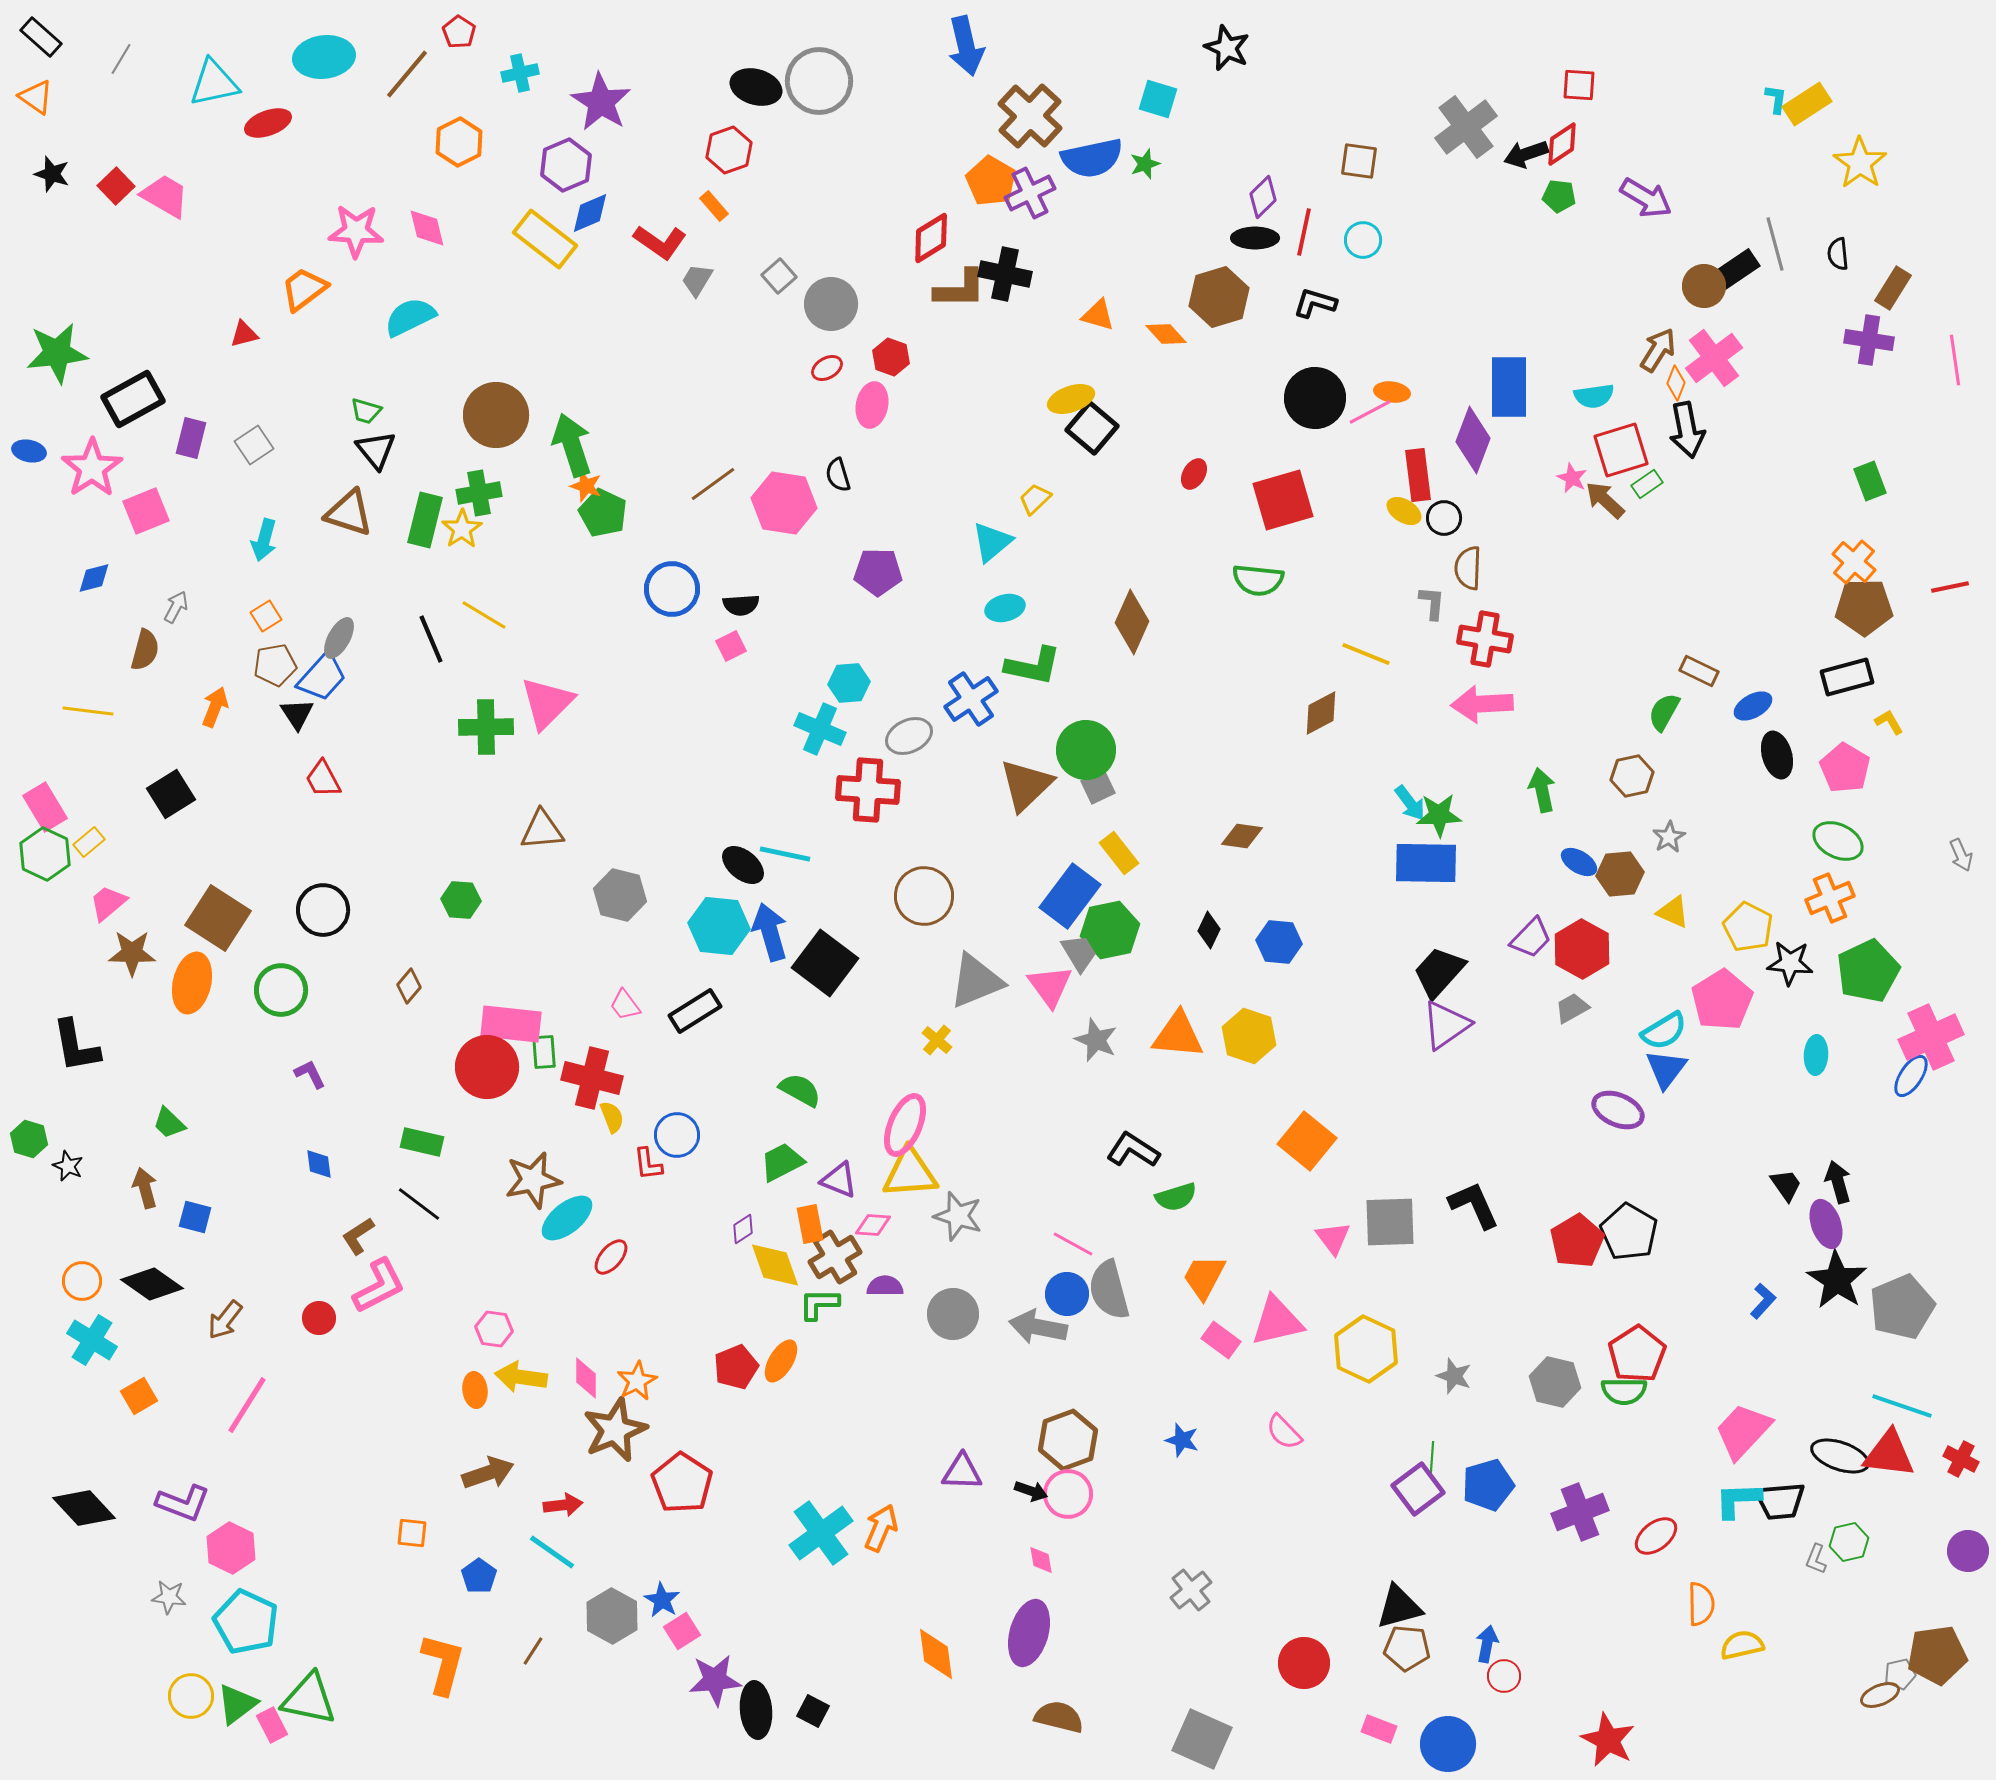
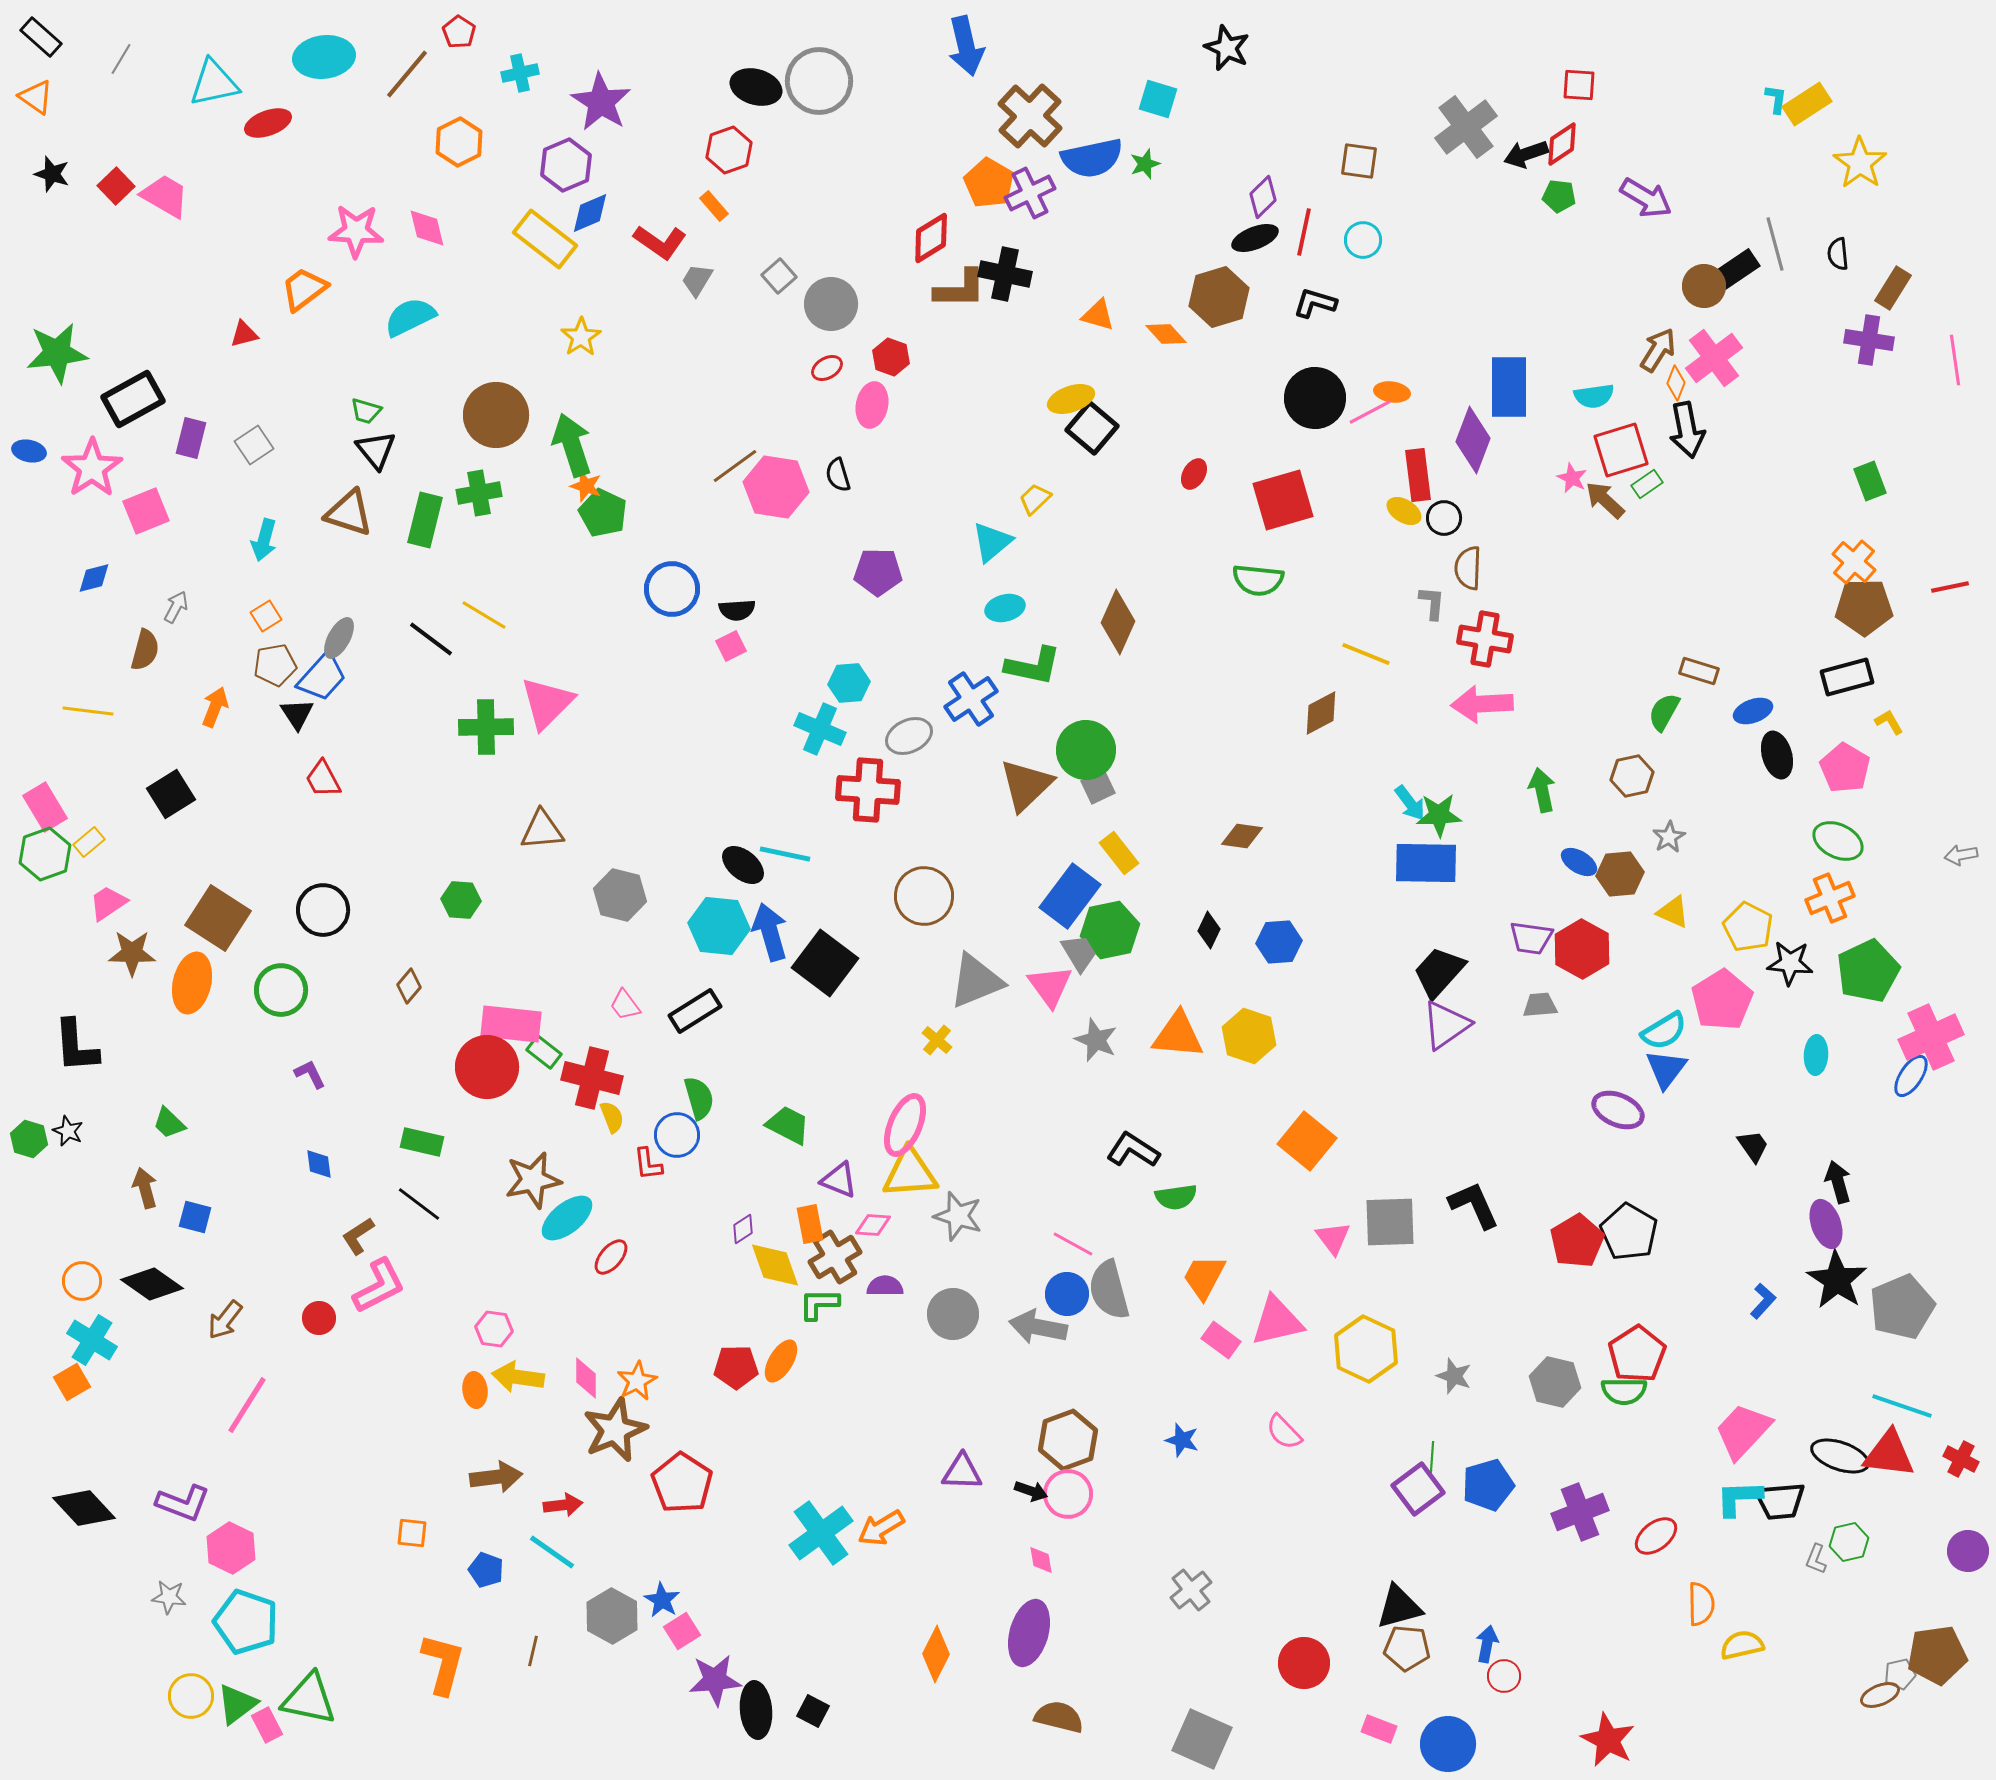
orange pentagon at (991, 181): moved 2 px left, 2 px down
black ellipse at (1255, 238): rotated 21 degrees counterclockwise
brown line at (713, 484): moved 22 px right, 18 px up
pink hexagon at (784, 503): moved 8 px left, 16 px up
yellow star at (462, 529): moved 119 px right, 192 px up
black semicircle at (741, 605): moved 4 px left, 5 px down
brown diamond at (1132, 622): moved 14 px left
black line at (431, 639): rotated 30 degrees counterclockwise
brown rectangle at (1699, 671): rotated 9 degrees counterclockwise
blue ellipse at (1753, 706): moved 5 px down; rotated 9 degrees clockwise
green hexagon at (45, 854): rotated 15 degrees clockwise
gray arrow at (1961, 855): rotated 104 degrees clockwise
pink trapezoid at (108, 903): rotated 6 degrees clockwise
purple trapezoid at (1531, 938): rotated 54 degrees clockwise
blue hexagon at (1279, 942): rotated 9 degrees counterclockwise
gray trapezoid at (1572, 1008): moved 32 px left, 3 px up; rotated 24 degrees clockwise
black L-shape at (76, 1046): rotated 6 degrees clockwise
green rectangle at (544, 1052): rotated 48 degrees counterclockwise
green semicircle at (800, 1090): moved 101 px left, 8 px down; rotated 45 degrees clockwise
green trapezoid at (782, 1162): moved 6 px right, 37 px up; rotated 54 degrees clockwise
black star at (68, 1166): moved 35 px up
black trapezoid at (1786, 1185): moved 33 px left, 39 px up
green semicircle at (1176, 1197): rotated 9 degrees clockwise
red pentagon at (736, 1367): rotated 21 degrees clockwise
yellow arrow at (521, 1377): moved 3 px left
orange square at (139, 1396): moved 67 px left, 14 px up
brown arrow at (488, 1473): moved 8 px right, 4 px down; rotated 12 degrees clockwise
cyan L-shape at (1738, 1500): moved 1 px right, 2 px up
orange arrow at (881, 1528): rotated 144 degrees counterclockwise
blue pentagon at (479, 1576): moved 7 px right, 6 px up; rotated 16 degrees counterclockwise
cyan pentagon at (246, 1622): rotated 6 degrees counterclockwise
brown line at (533, 1651): rotated 20 degrees counterclockwise
orange diamond at (936, 1654): rotated 34 degrees clockwise
pink rectangle at (272, 1725): moved 5 px left
